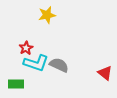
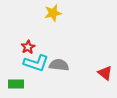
yellow star: moved 6 px right, 2 px up
red star: moved 2 px right, 1 px up
gray semicircle: rotated 18 degrees counterclockwise
